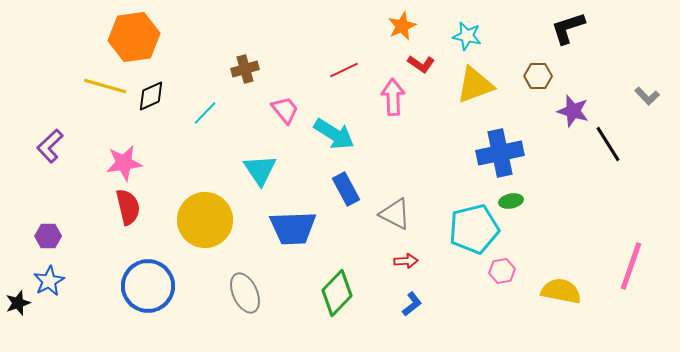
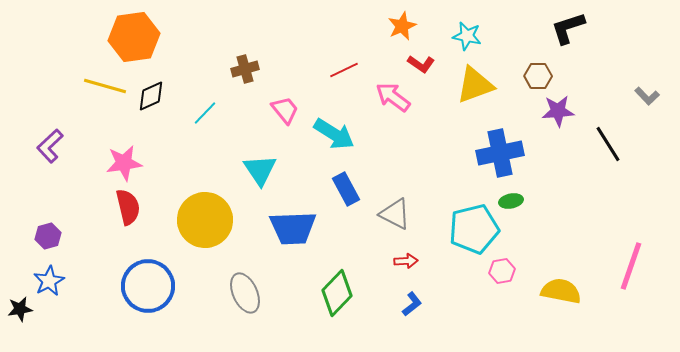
pink arrow: rotated 51 degrees counterclockwise
purple star: moved 15 px left; rotated 20 degrees counterclockwise
purple hexagon: rotated 15 degrees counterclockwise
black star: moved 2 px right, 6 px down; rotated 10 degrees clockwise
